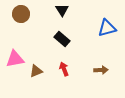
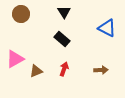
black triangle: moved 2 px right, 2 px down
blue triangle: rotated 42 degrees clockwise
pink triangle: rotated 18 degrees counterclockwise
red arrow: rotated 40 degrees clockwise
